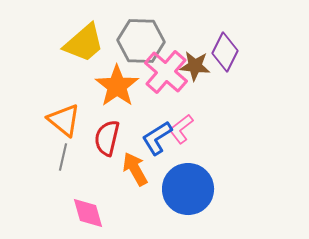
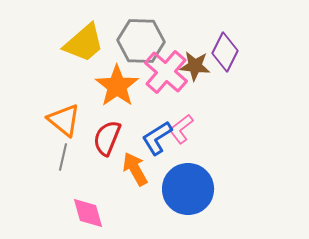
red semicircle: rotated 9 degrees clockwise
